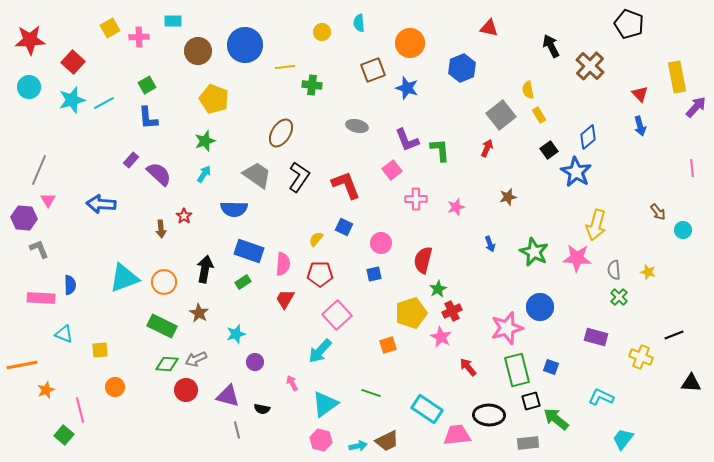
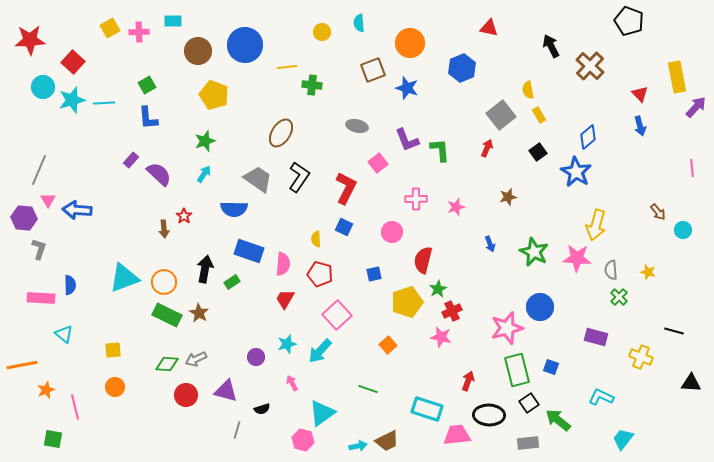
black pentagon at (629, 24): moved 3 px up
pink cross at (139, 37): moved 5 px up
yellow line at (285, 67): moved 2 px right
cyan circle at (29, 87): moved 14 px right
yellow pentagon at (214, 99): moved 4 px up
cyan line at (104, 103): rotated 25 degrees clockwise
black square at (549, 150): moved 11 px left, 2 px down
pink square at (392, 170): moved 14 px left, 7 px up
gray trapezoid at (257, 175): moved 1 px right, 4 px down
red L-shape at (346, 185): moved 3 px down; rotated 48 degrees clockwise
blue arrow at (101, 204): moved 24 px left, 6 px down
brown arrow at (161, 229): moved 3 px right
yellow semicircle at (316, 239): rotated 42 degrees counterclockwise
pink circle at (381, 243): moved 11 px right, 11 px up
gray L-shape at (39, 249): rotated 40 degrees clockwise
gray semicircle at (614, 270): moved 3 px left
red pentagon at (320, 274): rotated 15 degrees clockwise
green rectangle at (243, 282): moved 11 px left
yellow pentagon at (411, 313): moved 4 px left, 11 px up
green rectangle at (162, 326): moved 5 px right, 11 px up
cyan triangle at (64, 334): rotated 18 degrees clockwise
cyan star at (236, 334): moved 51 px right, 10 px down
black line at (674, 335): moved 4 px up; rotated 36 degrees clockwise
pink star at (441, 337): rotated 15 degrees counterclockwise
orange square at (388, 345): rotated 24 degrees counterclockwise
yellow square at (100, 350): moved 13 px right
purple circle at (255, 362): moved 1 px right, 5 px up
red arrow at (468, 367): moved 14 px down; rotated 60 degrees clockwise
red circle at (186, 390): moved 5 px down
green line at (371, 393): moved 3 px left, 4 px up
purple triangle at (228, 396): moved 2 px left, 5 px up
black square at (531, 401): moved 2 px left, 2 px down; rotated 18 degrees counterclockwise
cyan triangle at (325, 404): moved 3 px left, 9 px down
black semicircle at (262, 409): rotated 28 degrees counterclockwise
cyan rectangle at (427, 409): rotated 16 degrees counterclockwise
pink line at (80, 410): moved 5 px left, 3 px up
green arrow at (556, 419): moved 2 px right, 1 px down
gray line at (237, 430): rotated 30 degrees clockwise
green square at (64, 435): moved 11 px left, 4 px down; rotated 30 degrees counterclockwise
pink hexagon at (321, 440): moved 18 px left
